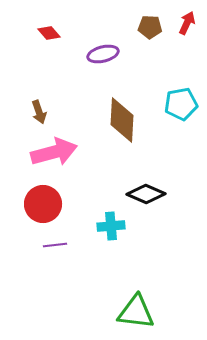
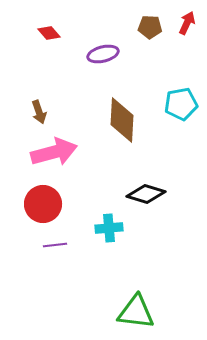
black diamond: rotated 6 degrees counterclockwise
cyan cross: moved 2 px left, 2 px down
